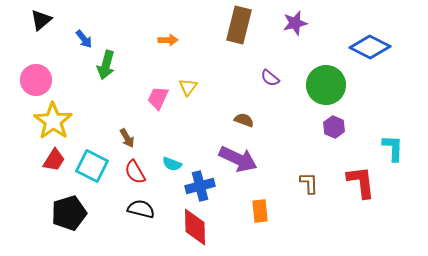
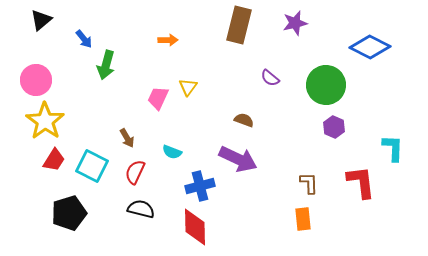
yellow star: moved 8 px left
cyan semicircle: moved 12 px up
red semicircle: rotated 55 degrees clockwise
orange rectangle: moved 43 px right, 8 px down
